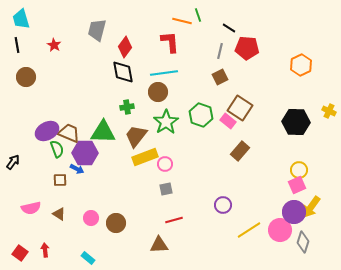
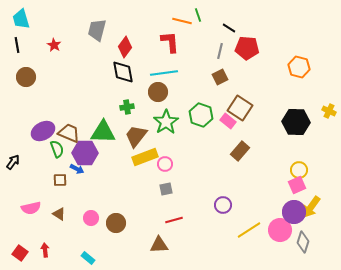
orange hexagon at (301, 65): moved 2 px left, 2 px down; rotated 20 degrees counterclockwise
purple ellipse at (47, 131): moved 4 px left
